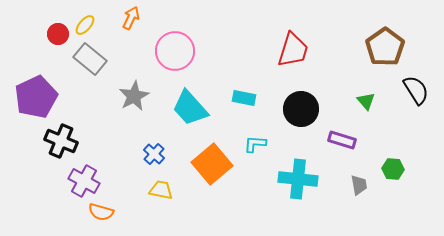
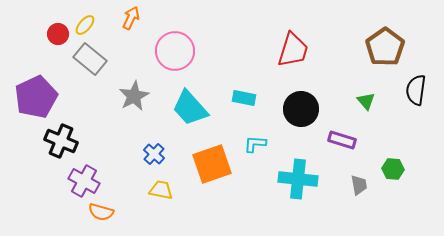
black semicircle: rotated 140 degrees counterclockwise
orange square: rotated 21 degrees clockwise
